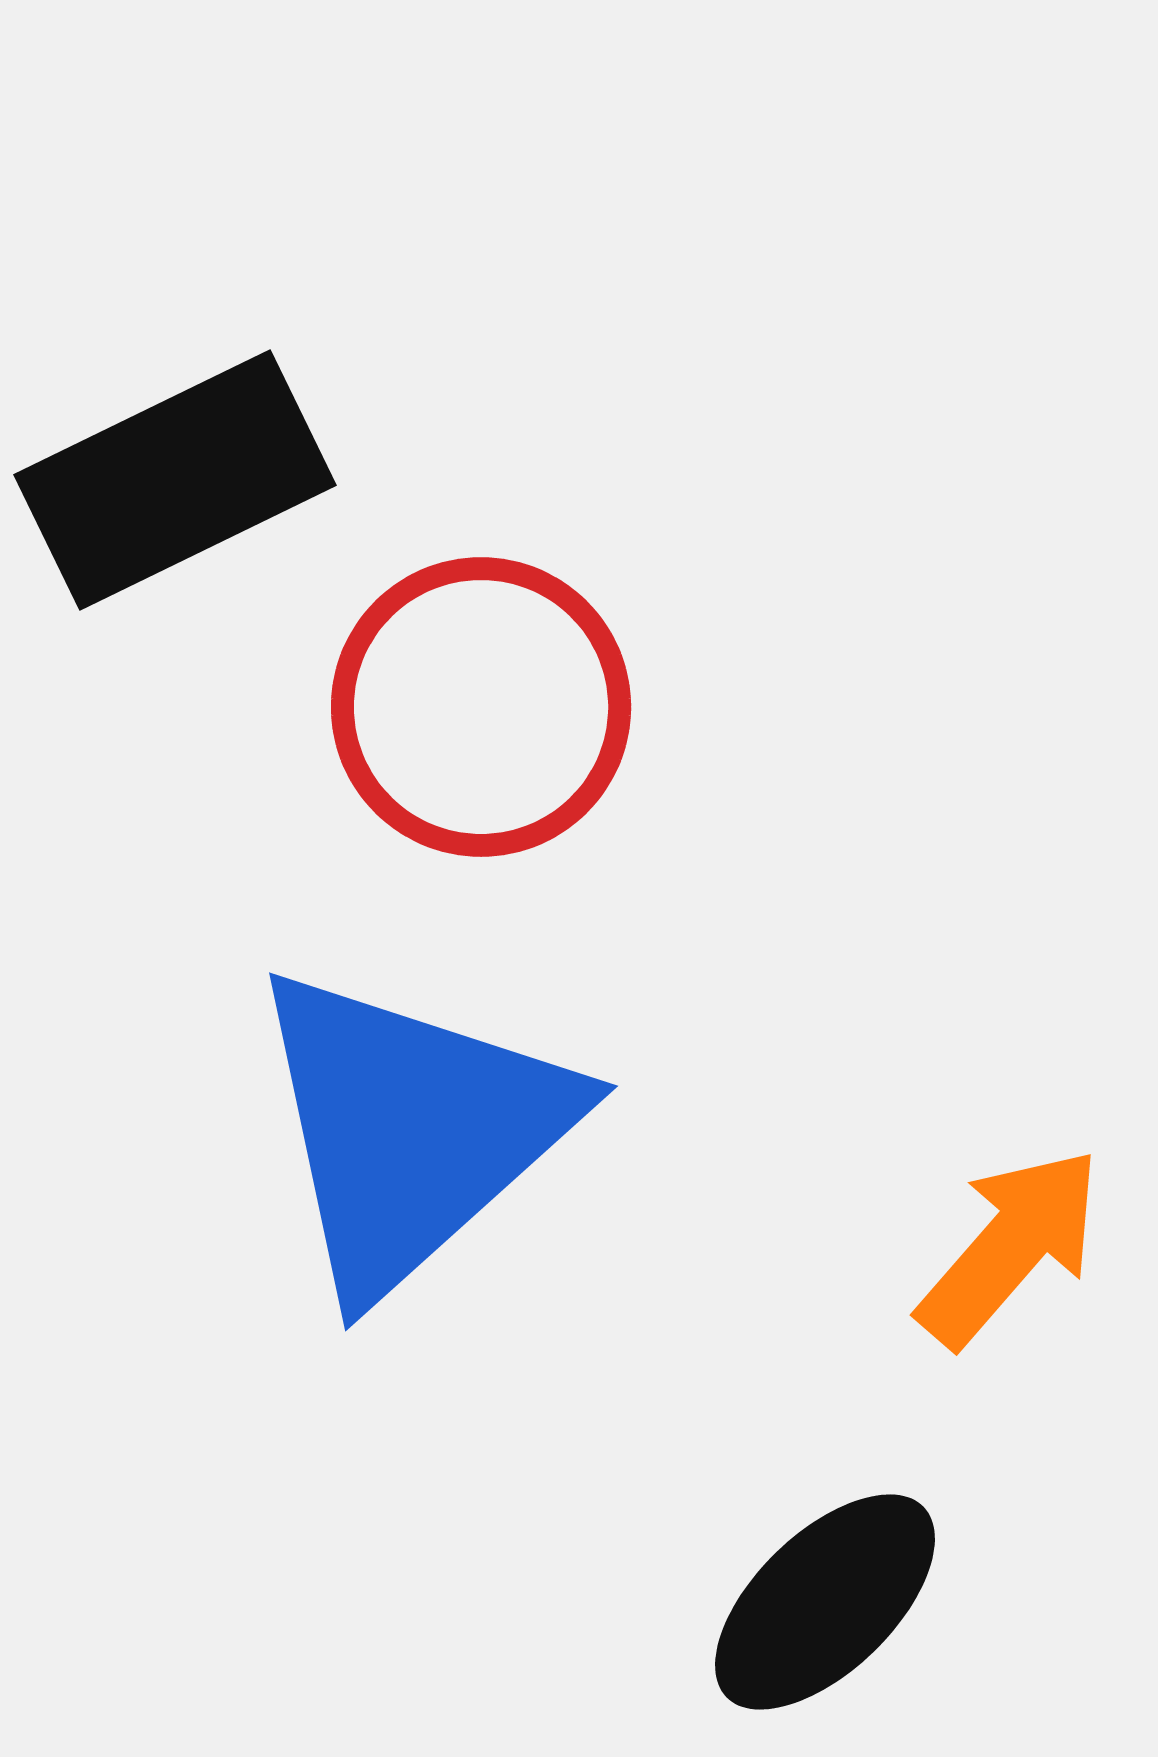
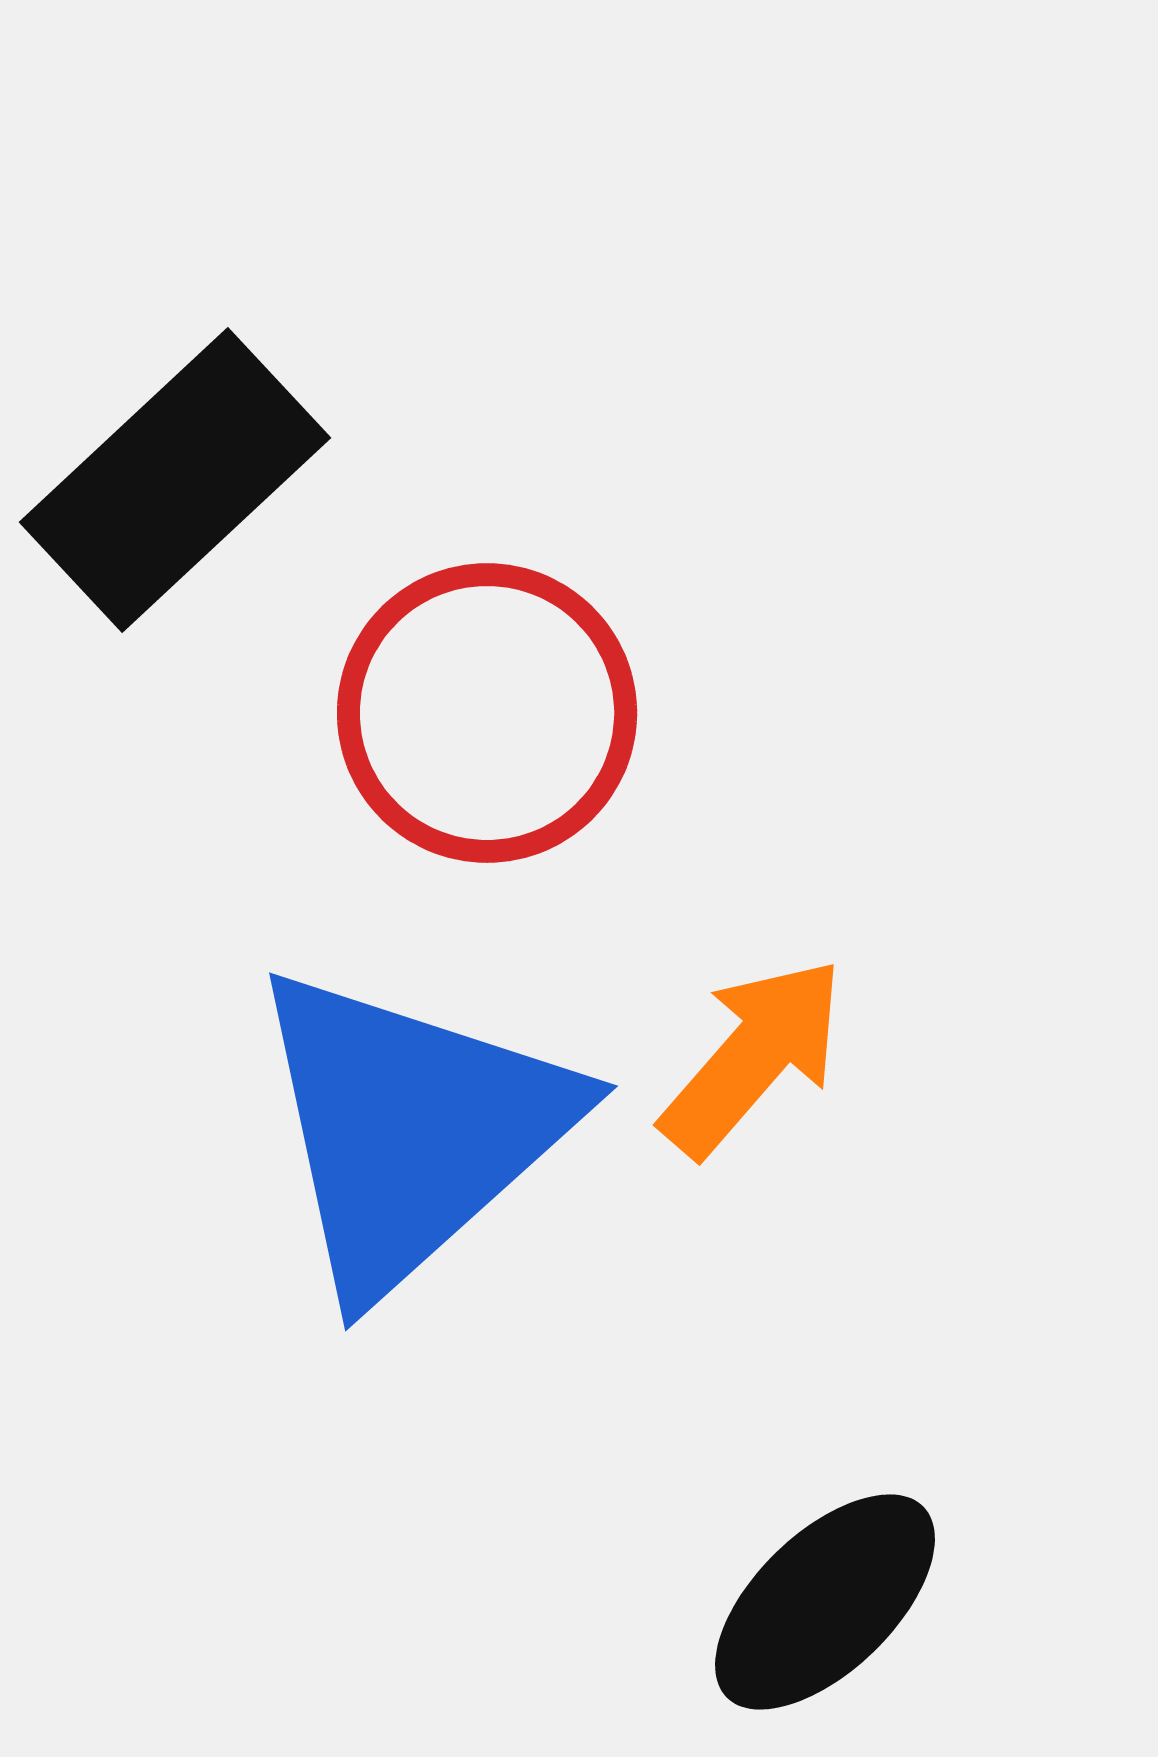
black rectangle: rotated 17 degrees counterclockwise
red circle: moved 6 px right, 6 px down
orange arrow: moved 257 px left, 190 px up
